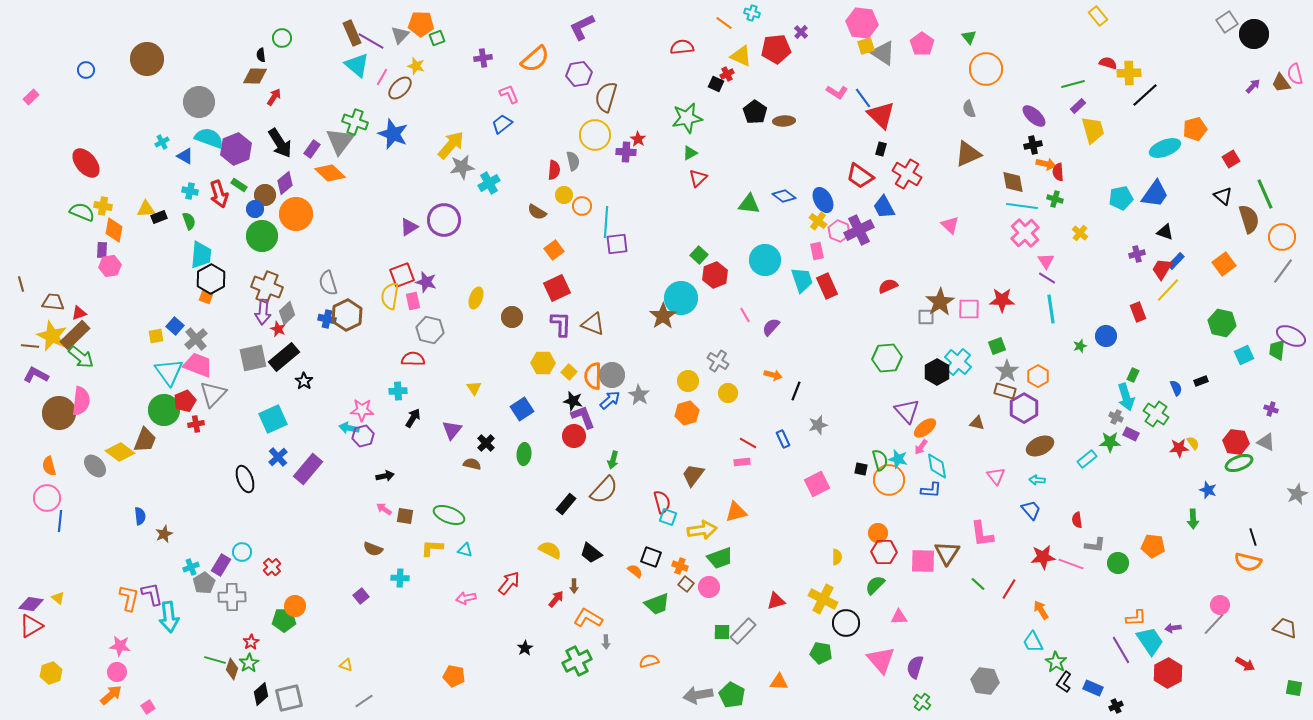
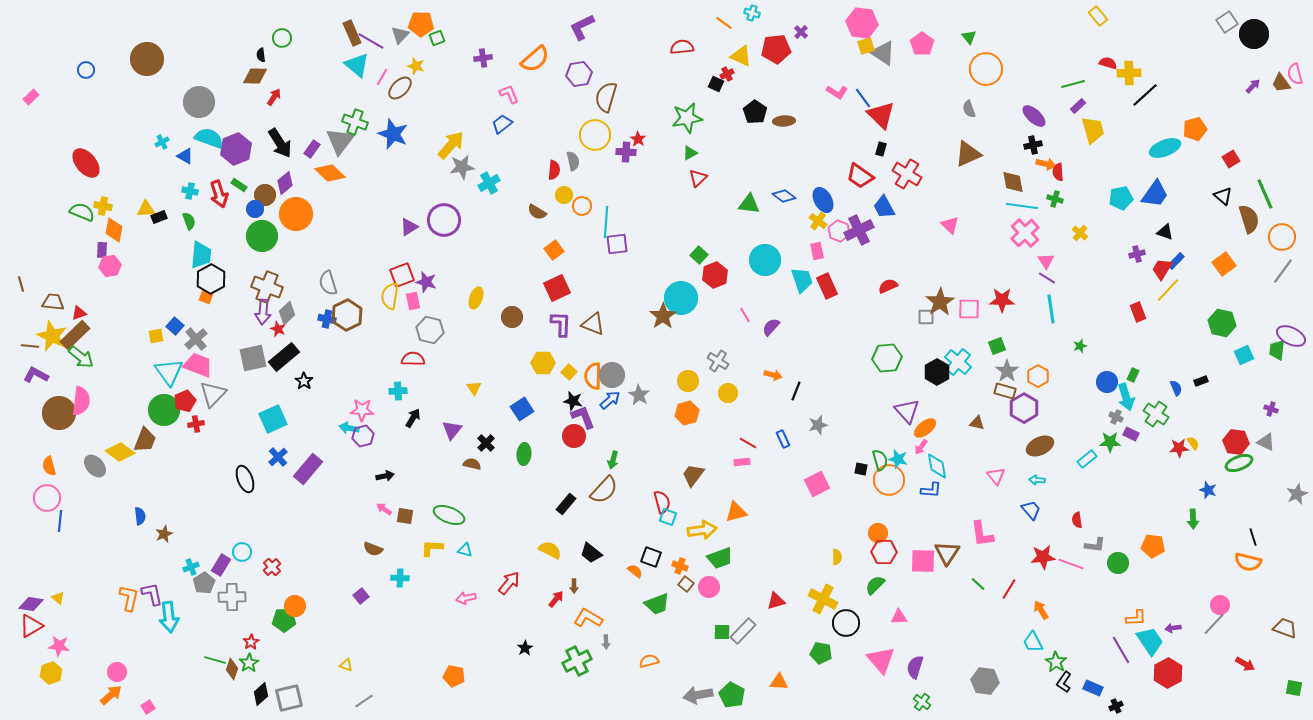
blue circle at (1106, 336): moved 1 px right, 46 px down
pink star at (120, 646): moved 61 px left
